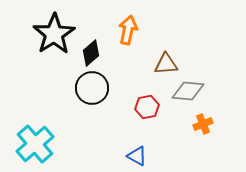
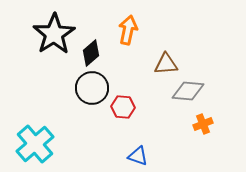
red hexagon: moved 24 px left; rotated 15 degrees clockwise
blue triangle: moved 1 px right; rotated 10 degrees counterclockwise
